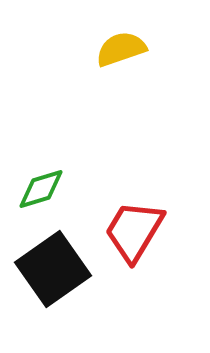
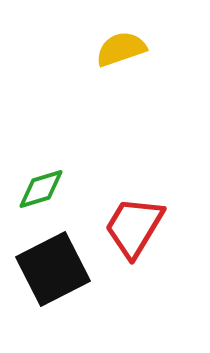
red trapezoid: moved 4 px up
black square: rotated 8 degrees clockwise
